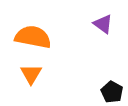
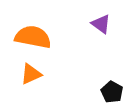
purple triangle: moved 2 px left
orange triangle: rotated 35 degrees clockwise
